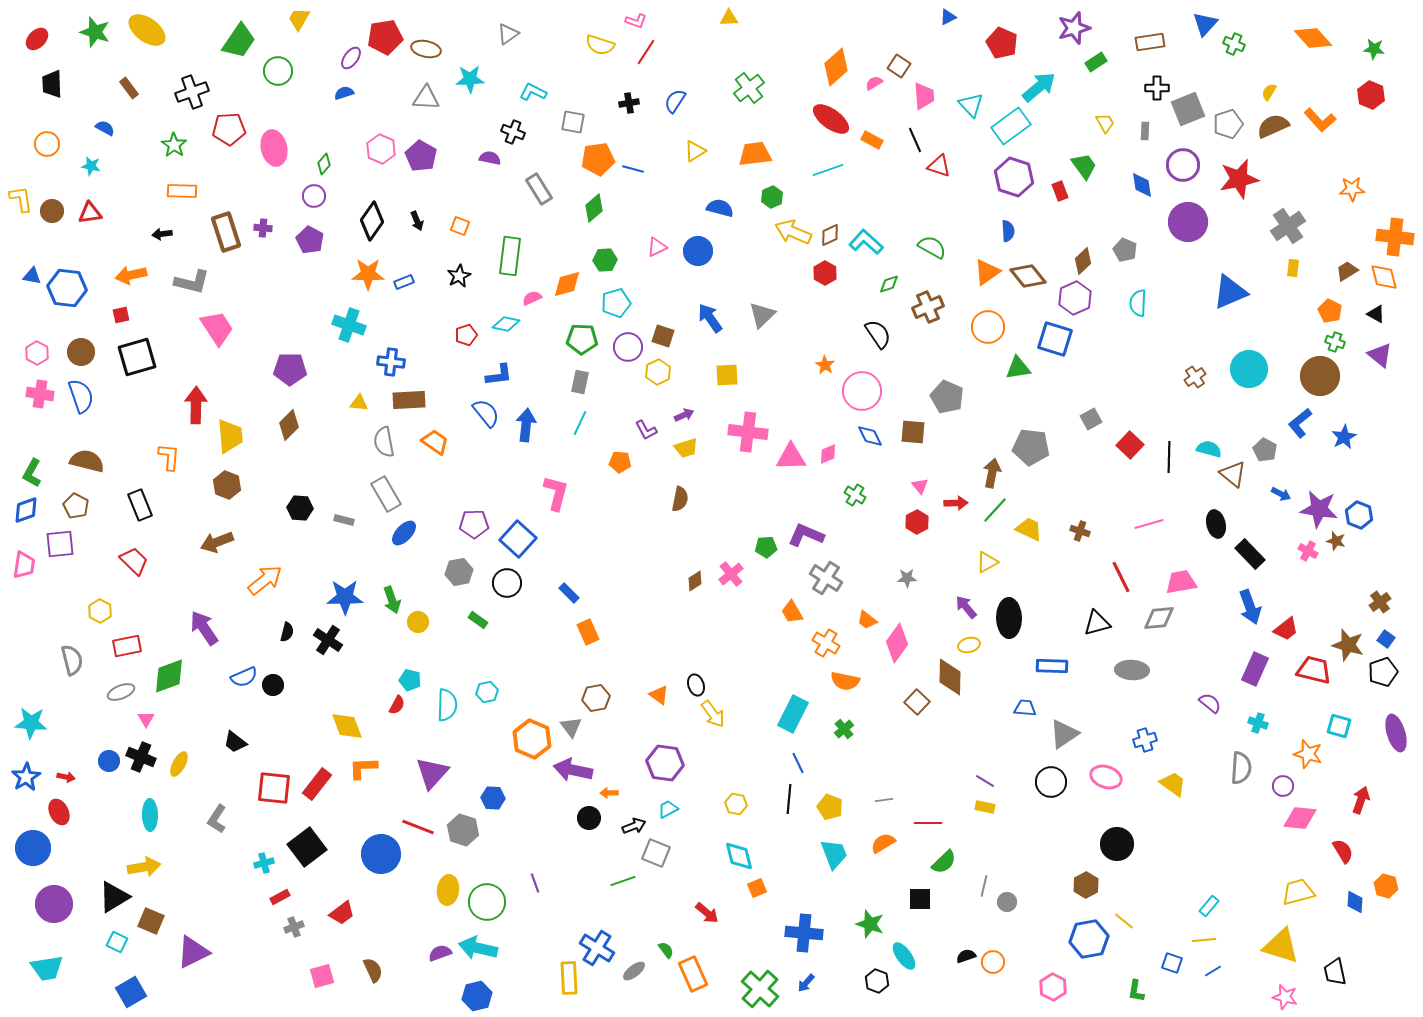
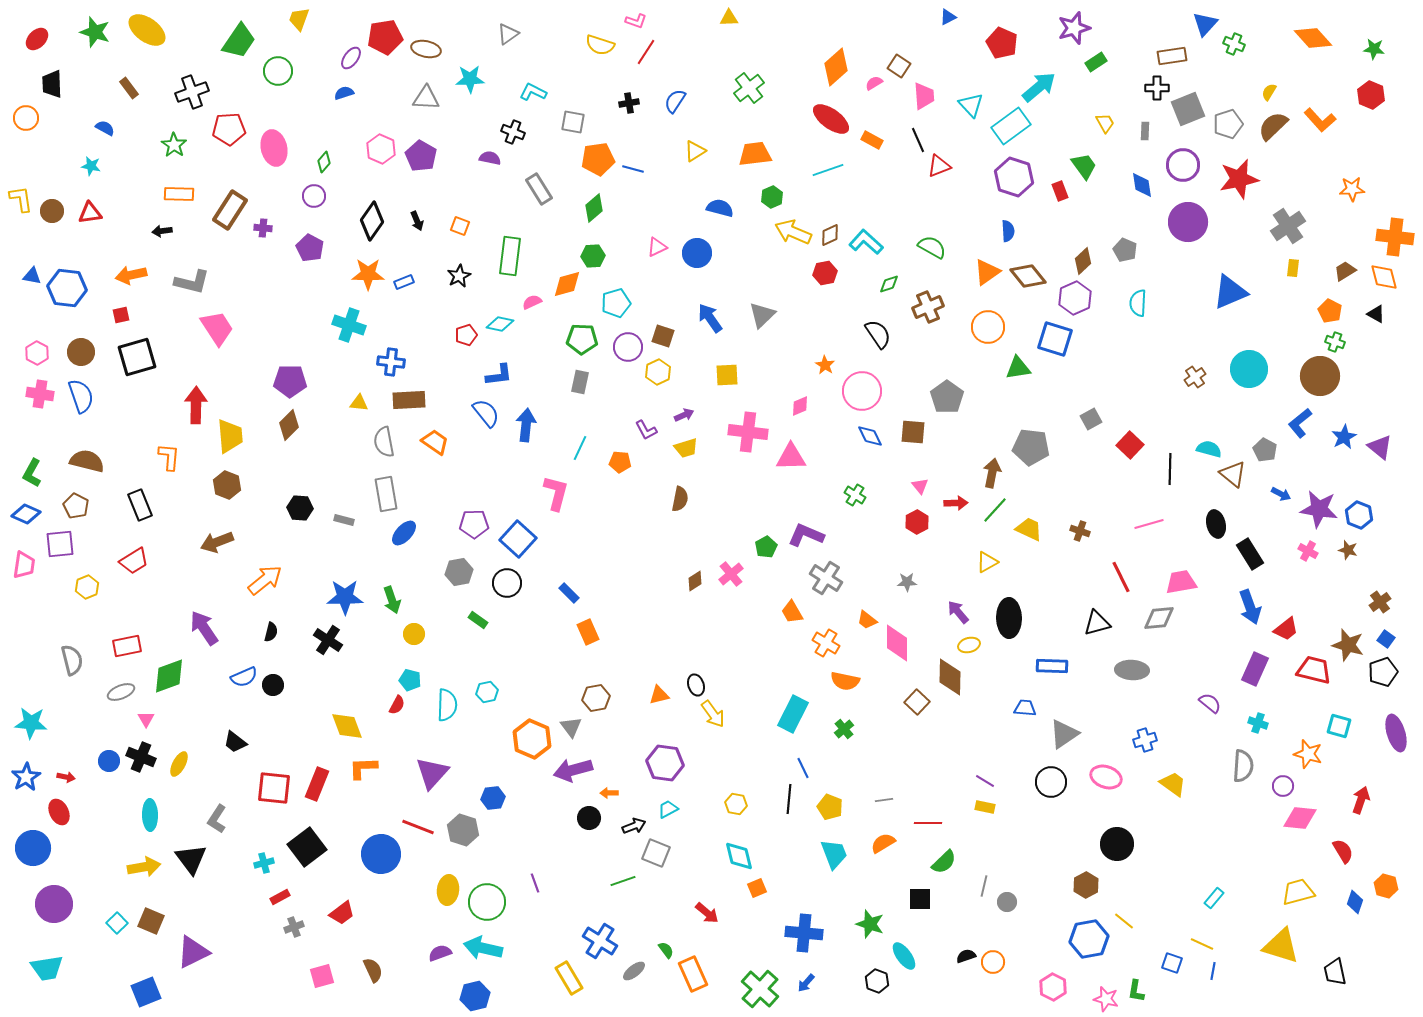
yellow trapezoid at (299, 19): rotated 10 degrees counterclockwise
brown rectangle at (1150, 42): moved 22 px right, 14 px down
brown semicircle at (1273, 126): rotated 20 degrees counterclockwise
black line at (915, 140): moved 3 px right
orange circle at (47, 144): moved 21 px left, 26 px up
green diamond at (324, 164): moved 2 px up
red triangle at (939, 166): rotated 40 degrees counterclockwise
orange rectangle at (182, 191): moved 3 px left, 3 px down
brown rectangle at (226, 232): moved 4 px right, 22 px up; rotated 51 degrees clockwise
black arrow at (162, 234): moved 3 px up
purple pentagon at (310, 240): moved 8 px down
blue circle at (698, 251): moved 1 px left, 2 px down
green hexagon at (605, 260): moved 12 px left, 4 px up
brown trapezoid at (1347, 271): moved 2 px left
red hexagon at (825, 273): rotated 20 degrees clockwise
pink semicircle at (532, 298): moved 4 px down
cyan diamond at (506, 324): moved 6 px left
purple triangle at (1380, 355): moved 92 px down
purple pentagon at (290, 369): moved 12 px down
gray pentagon at (947, 397): rotated 12 degrees clockwise
cyan line at (580, 423): moved 25 px down
pink diamond at (828, 454): moved 28 px left, 48 px up
black line at (1169, 457): moved 1 px right, 12 px down
gray rectangle at (386, 494): rotated 20 degrees clockwise
blue diamond at (26, 510): moved 4 px down; rotated 44 degrees clockwise
brown star at (1336, 541): moved 12 px right, 9 px down
green pentagon at (766, 547): rotated 25 degrees counterclockwise
black rectangle at (1250, 554): rotated 12 degrees clockwise
red trapezoid at (134, 561): rotated 104 degrees clockwise
gray star at (907, 578): moved 4 px down
purple arrow at (966, 607): moved 8 px left, 5 px down
yellow hexagon at (100, 611): moved 13 px left, 24 px up; rotated 10 degrees clockwise
yellow circle at (418, 622): moved 4 px left, 12 px down
black semicircle at (287, 632): moved 16 px left
pink diamond at (897, 643): rotated 36 degrees counterclockwise
orange triangle at (659, 695): rotated 50 degrees counterclockwise
blue line at (798, 763): moved 5 px right, 5 px down
gray semicircle at (1241, 768): moved 2 px right, 2 px up
purple arrow at (573, 770): rotated 27 degrees counterclockwise
red rectangle at (317, 784): rotated 16 degrees counterclockwise
blue hexagon at (493, 798): rotated 10 degrees counterclockwise
black triangle at (114, 897): moved 77 px right, 38 px up; rotated 36 degrees counterclockwise
blue diamond at (1355, 902): rotated 15 degrees clockwise
cyan rectangle at (1209, 906): moved 5 px right, 8 px up
yellow line at (1204, 940): moved 2 px left, 4 px down; rotated 30 degrees clockwise
cyan square at (117, 942): moved 19 px up; rotated 20 degrees clockwise
cyan arrow at (478, 948): moved 5 px right
blue cross at (597, 948): moved 3 px right, 7 px up
blue line at (1213, 971): rotated 48 degrees counterclockwise
yellow rectangle at (569, 978): rotated 28 degrees counterclockwise
blue square at (131, 992): moved 15 px right; rotated 8 degrees clockwise
blue hexagon at (477, 996): moved 2 px left
pink star at (1285, 997): moved 179 px left, 2 px down
